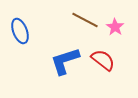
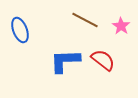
pink star: moved 6 px right, 1 px up
blue ellipse: moved 1 px up
blue L-shape: rotated 16 degrees clockwise
